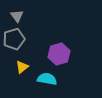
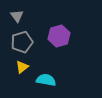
gray pentagon: moved 8 px right, 3 px down
purple hexagon: moved 18 px up
cyan semicircle: moved 1 px left, 1 px down
